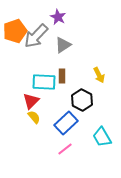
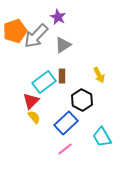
cyan rectangle: rotated 40 degrees counterclockwise
